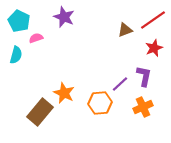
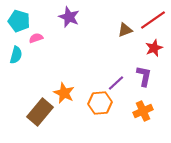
purple star: moved 5 px right
cyan pentagon: rotated 10 degrees counterclockwise
purple line: moved 4 px left, 1 px up
orange cross: moved 4 px down
